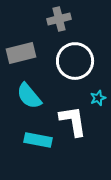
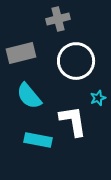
gray cross: moved 1 px left
white circle: moved 1 px right
